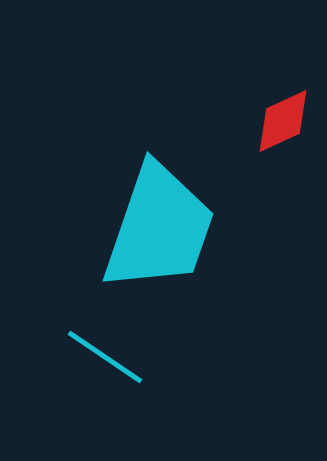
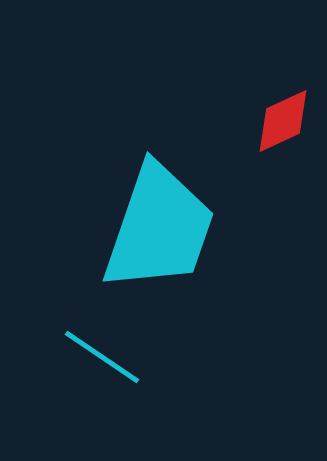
cyan line: moved 3 px left
